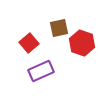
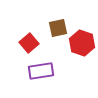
brown square: moved 1 px left
purple rectangle: rotated 15 degrees clockwise
